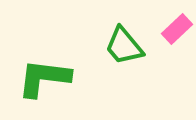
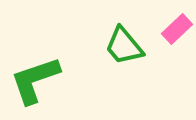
green L-shape: moved 9 px left, 2 px down; rotated 26 degrees counterclockwise
